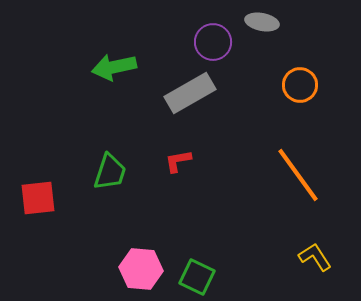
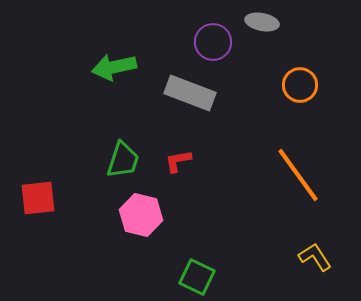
gray rectangle: rotated 51 degrees clockwise
green trapezoid: moved 13 px right, 12 px up
pink hexagon: moved 54 px up; rotated 9 degrees clockwise
